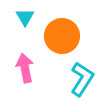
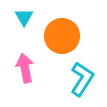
cyan triangle: moved 1 px left
